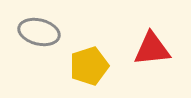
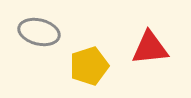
red triangle: moved 2 px left, 1 px up
